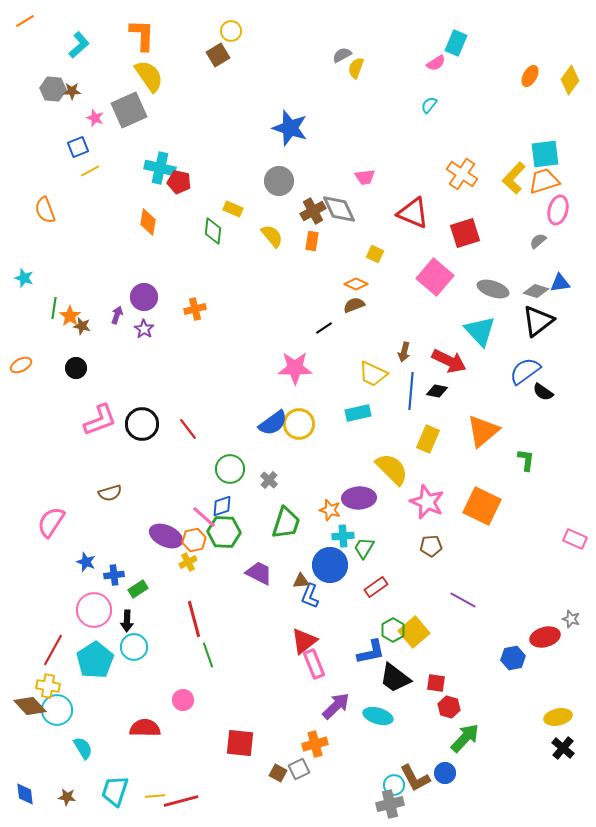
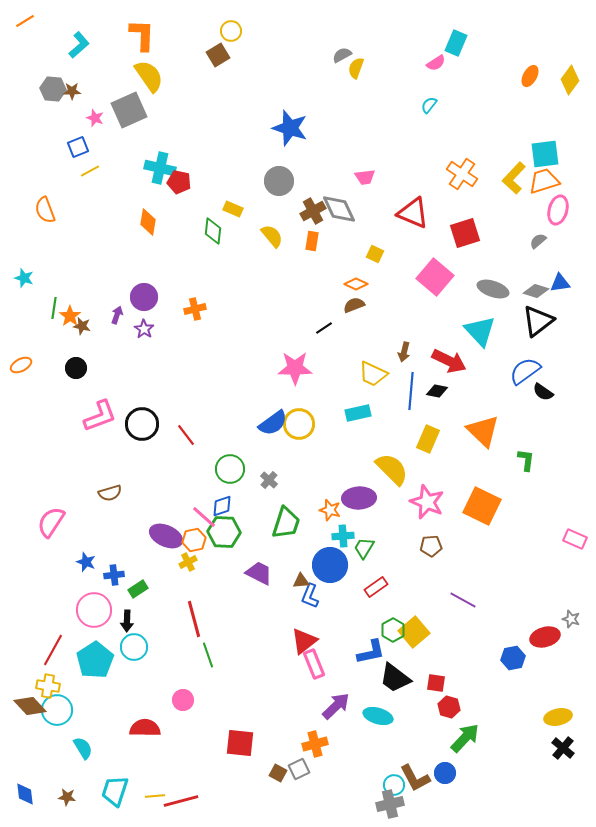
pink L-shape at (100, 420): moved 4 px up
red line at (188, 429): moved 2 px left, 6 px down
orange triangle at (483, 431): rotated 36 degrees counterclockwise
